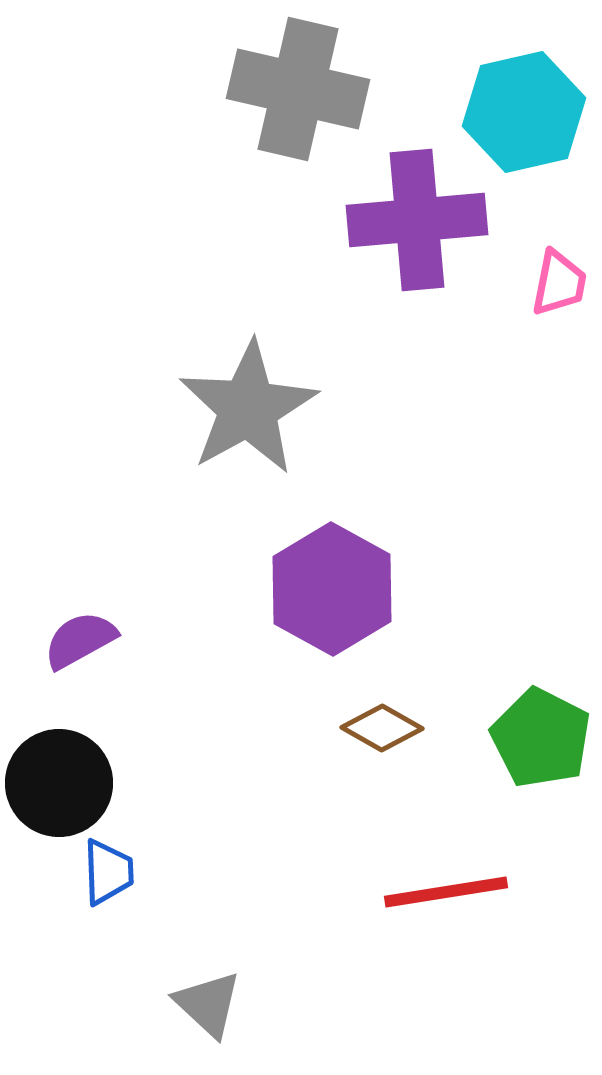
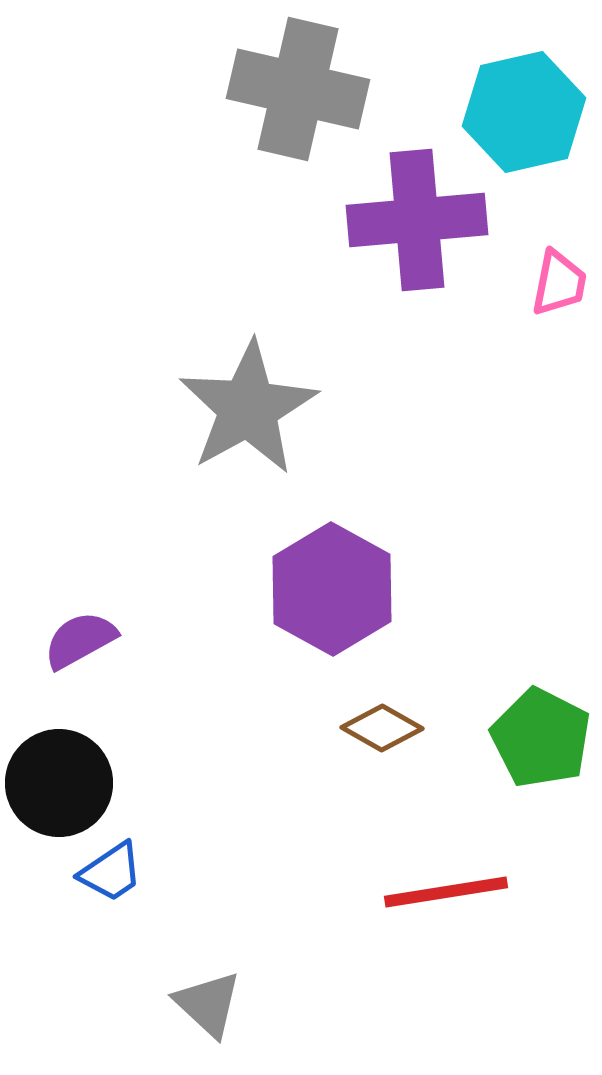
blue trapezoid: moved 3 px right; rotated 58 degrees clockwise
